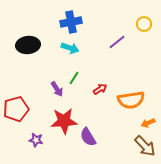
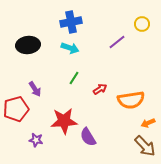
yellow circle: moved 2 px left
purple arrow: moved 22 px left
